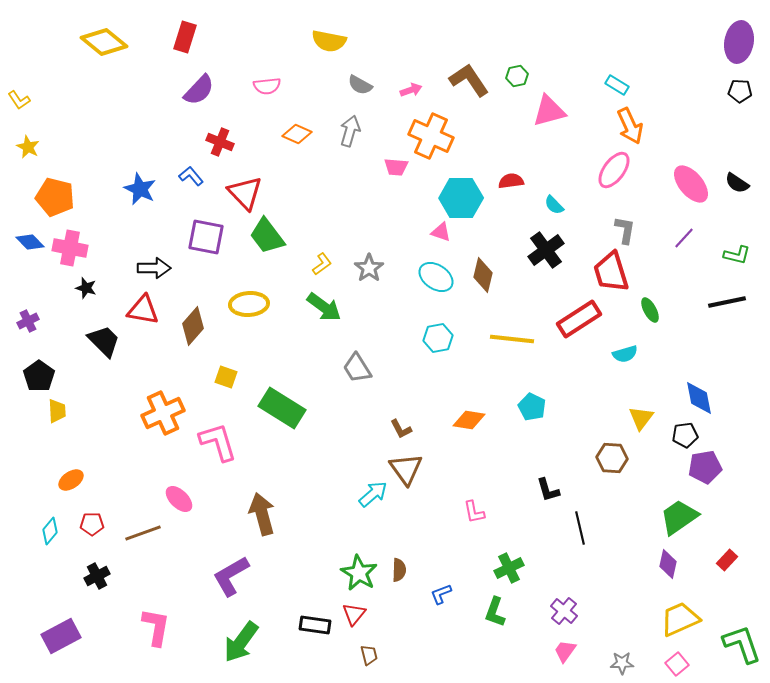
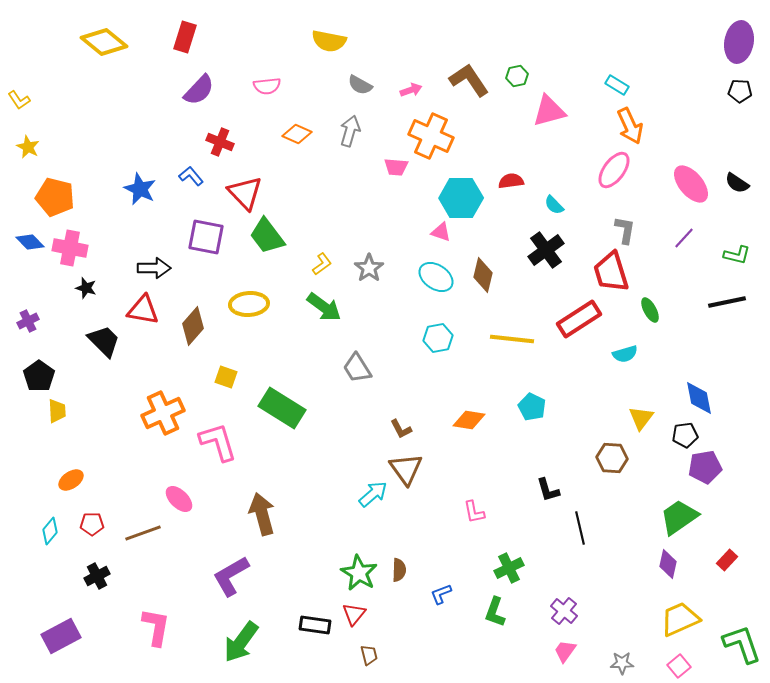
pink square at (677, 664): moved 2 px right, 2 px down
